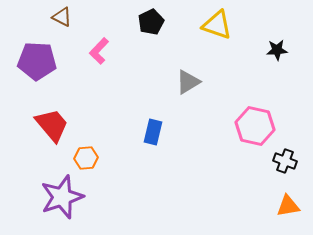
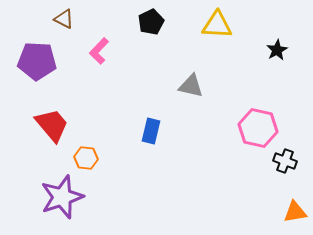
brown triangle: moved 2 px right, 2 px down
yellow triangle: rotated 16 degrees counterclockwise
black star: rotated 25 degrees counterclockwise
gray triangle: moved 3 px right, 4 px down; rotated 44 degrees clockwise
pink hexagon: moved 3 px right, 2 px down
blue rectangle: moved 2 px left, 1 px up
orange hexagon: rotated 10 degrees clockwise
orange triangle: moved 7 px right, 6 px down
